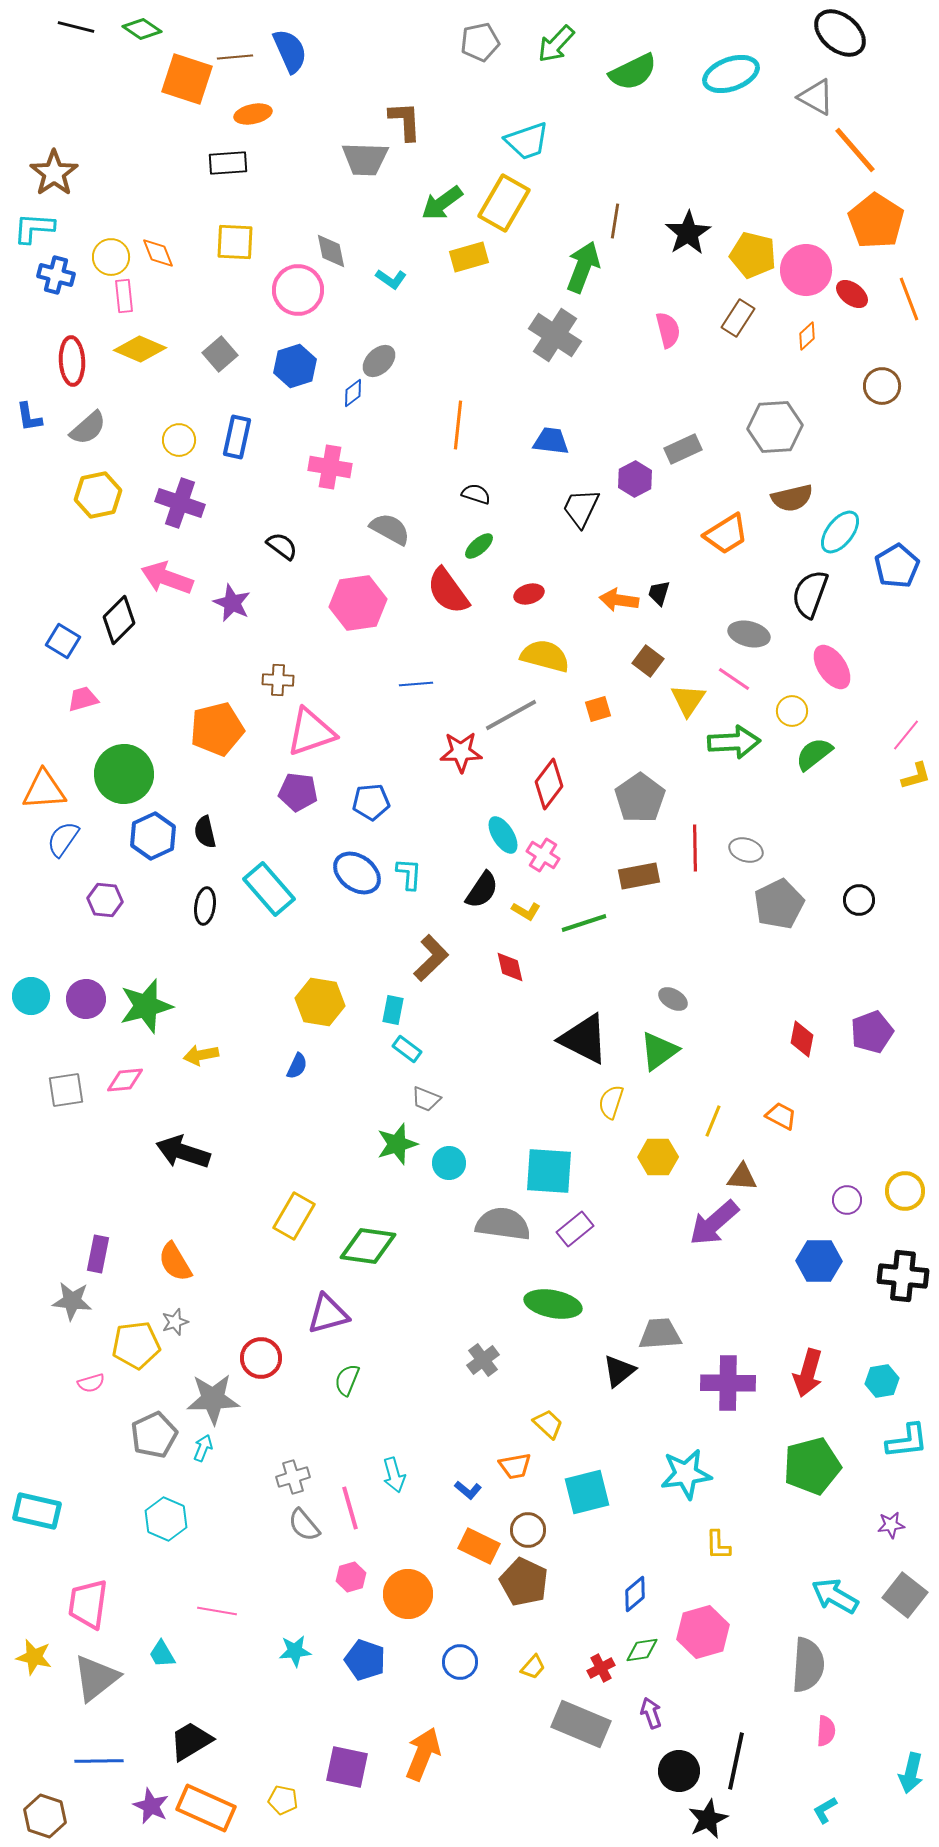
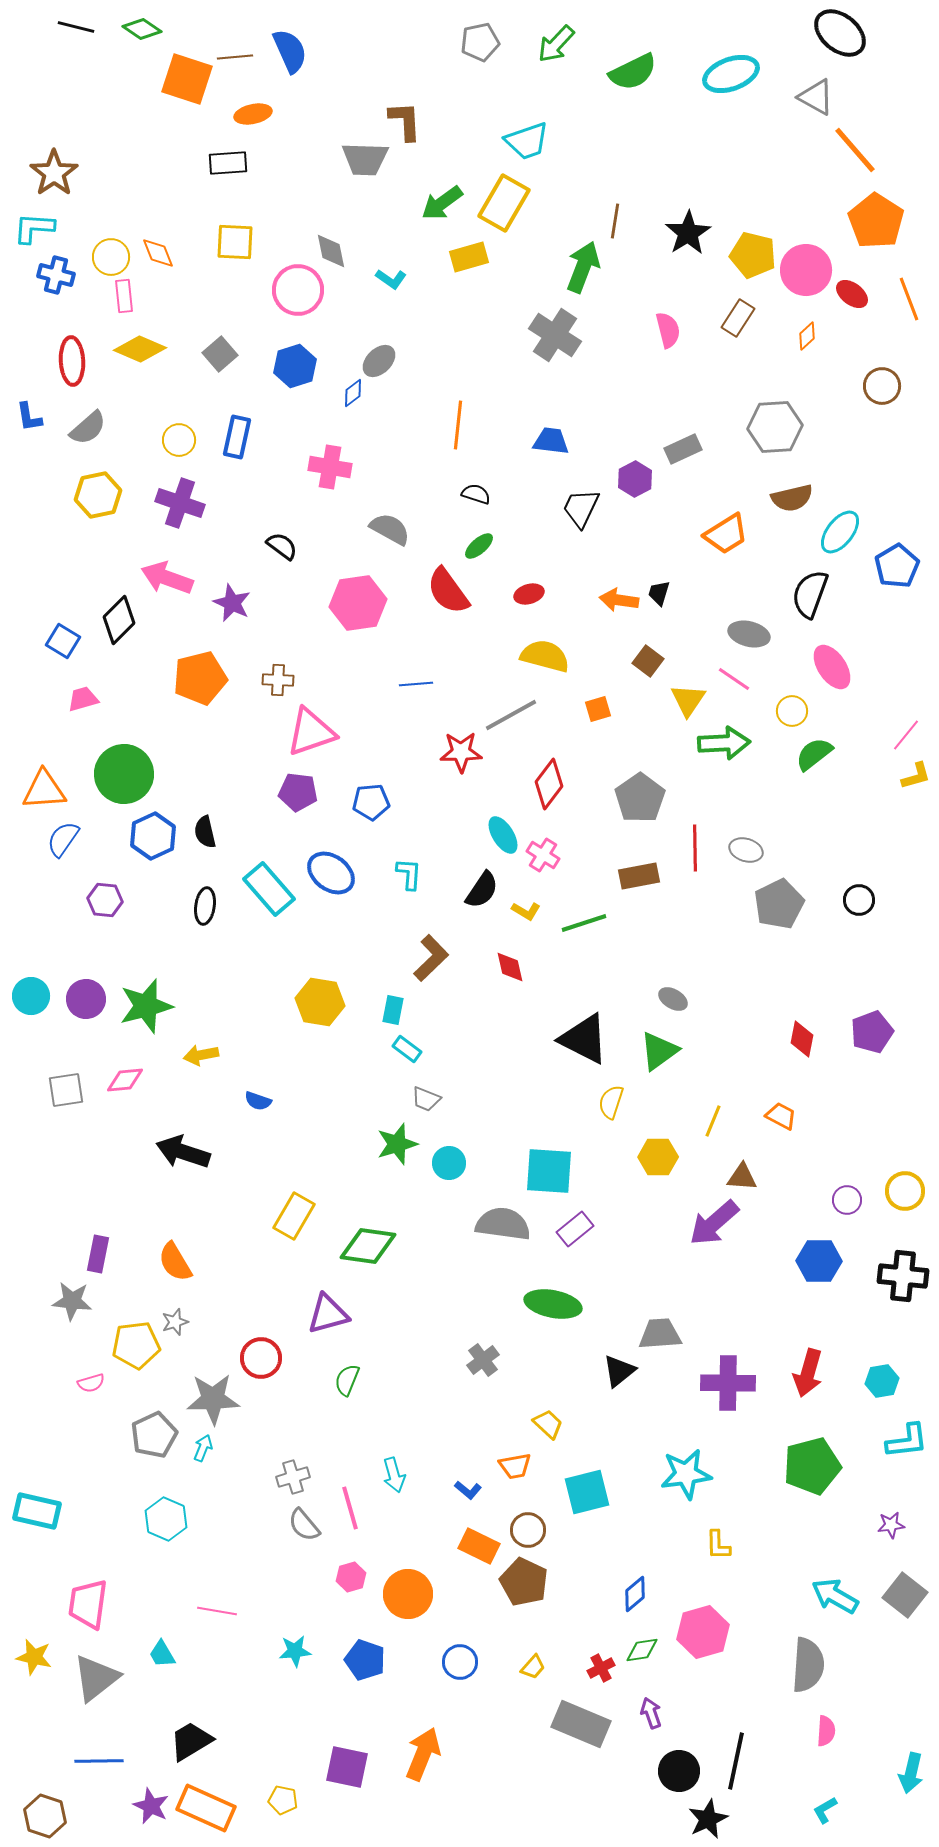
orange pentagon at (217, 729): moved 17 px left, 51 px up
green arrow at (734, 742): moved 10 px left, 1 px down
blue ellipse at (357, 873): moved 26 px left
blue semicircle at (297, 1066): moved 39 px left, 35 px down; rotated 84 degrees clockwise
